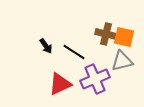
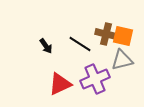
orange square: moved 1 px left, 1 px up
black line: moved 6 px right, 8 px up
gray triangle: moved 1 px up
